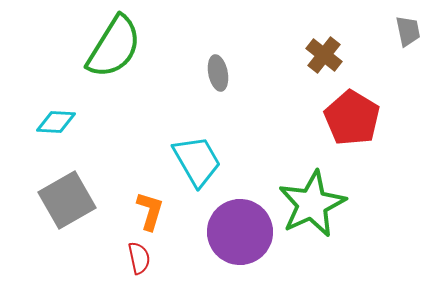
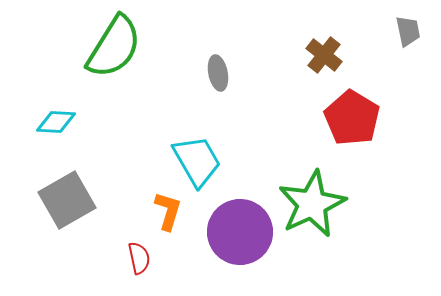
orange L-shape: moved 18 px right
